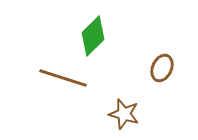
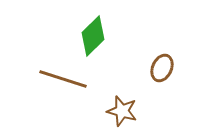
brown line: moved 1 px down
brown star: moved 2 px left, 3 px up
